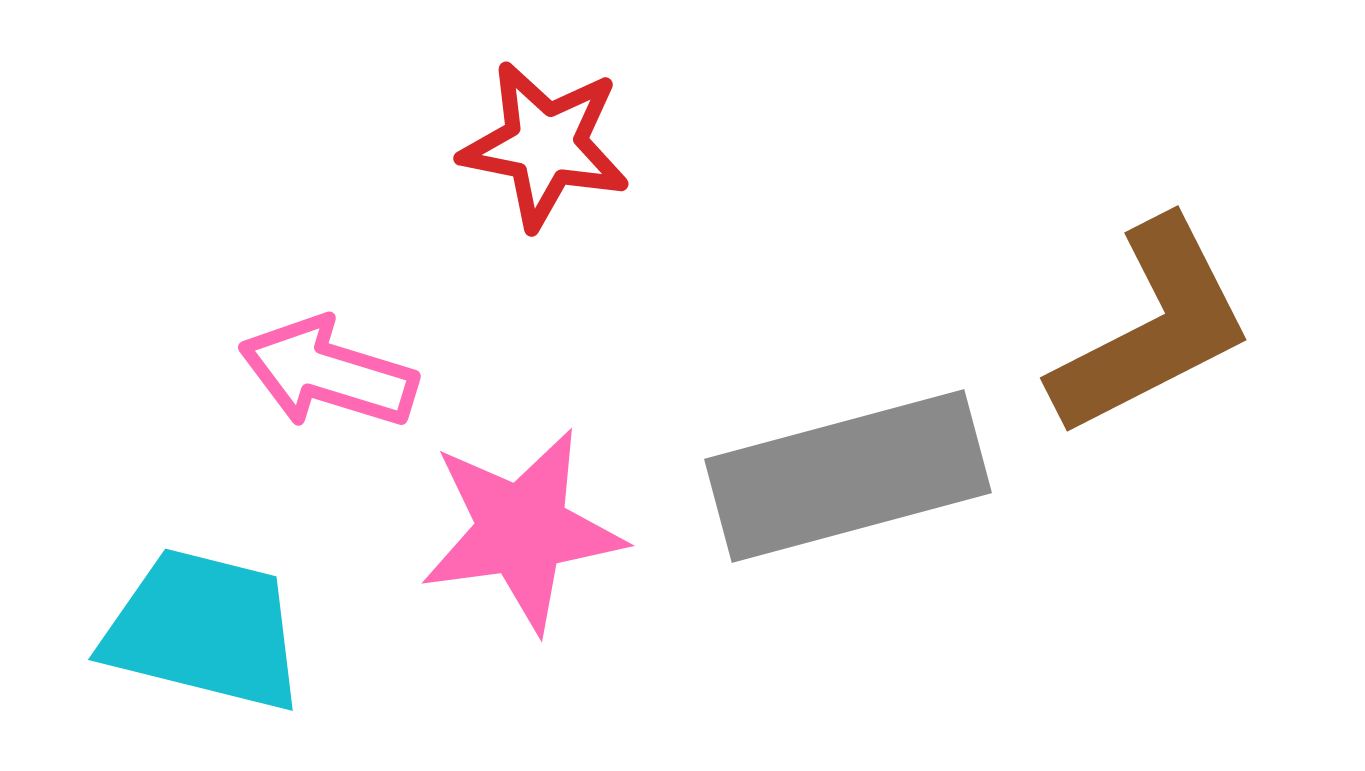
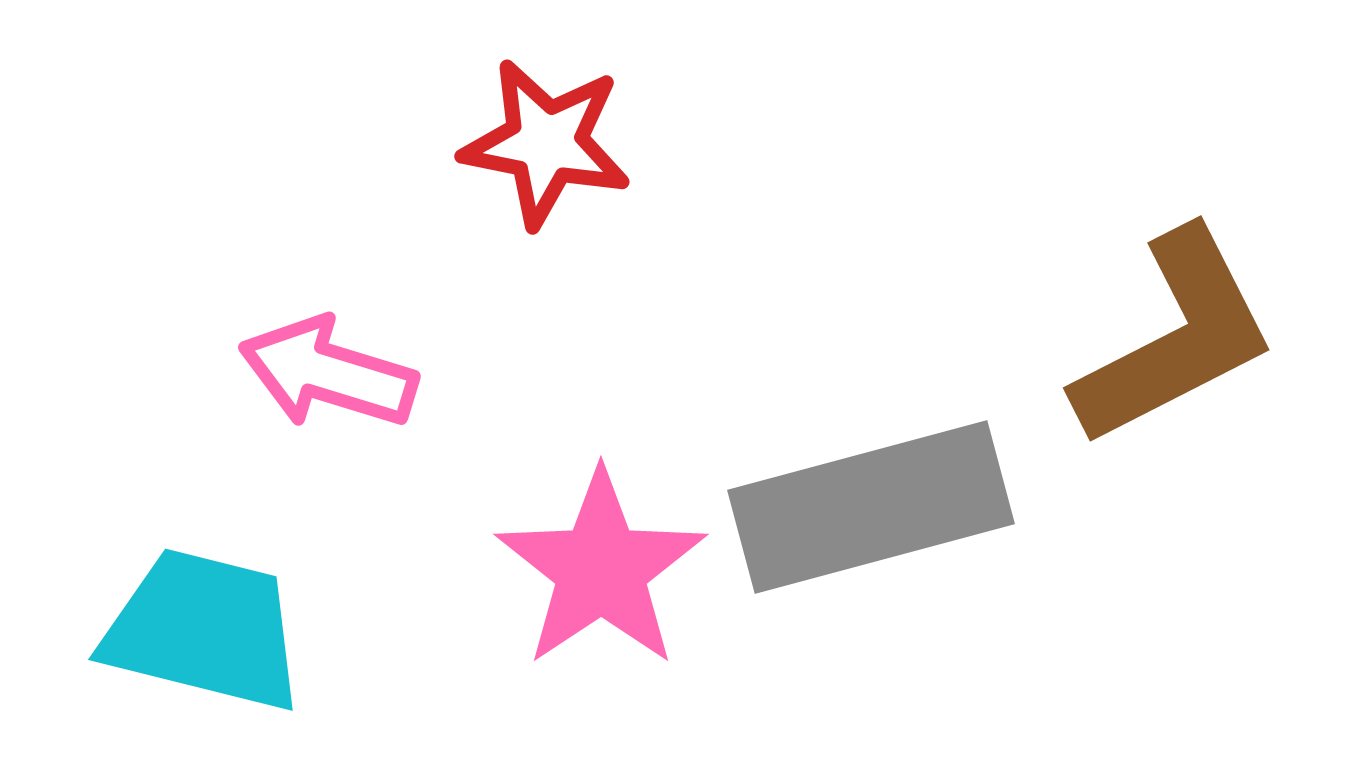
red star: moved 1 px right, 2 px up
brown L-shape: moved 23 px right, 10 px down
gray rectangle: moved 23 px right, 31 px down
pink star: moved 79 px right, 39 px down; rotated 26 degrees counterclockwise
